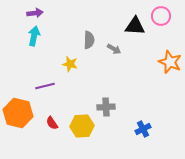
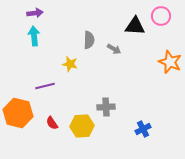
cyan arrow: rotated 18 degrees counterclockwise
